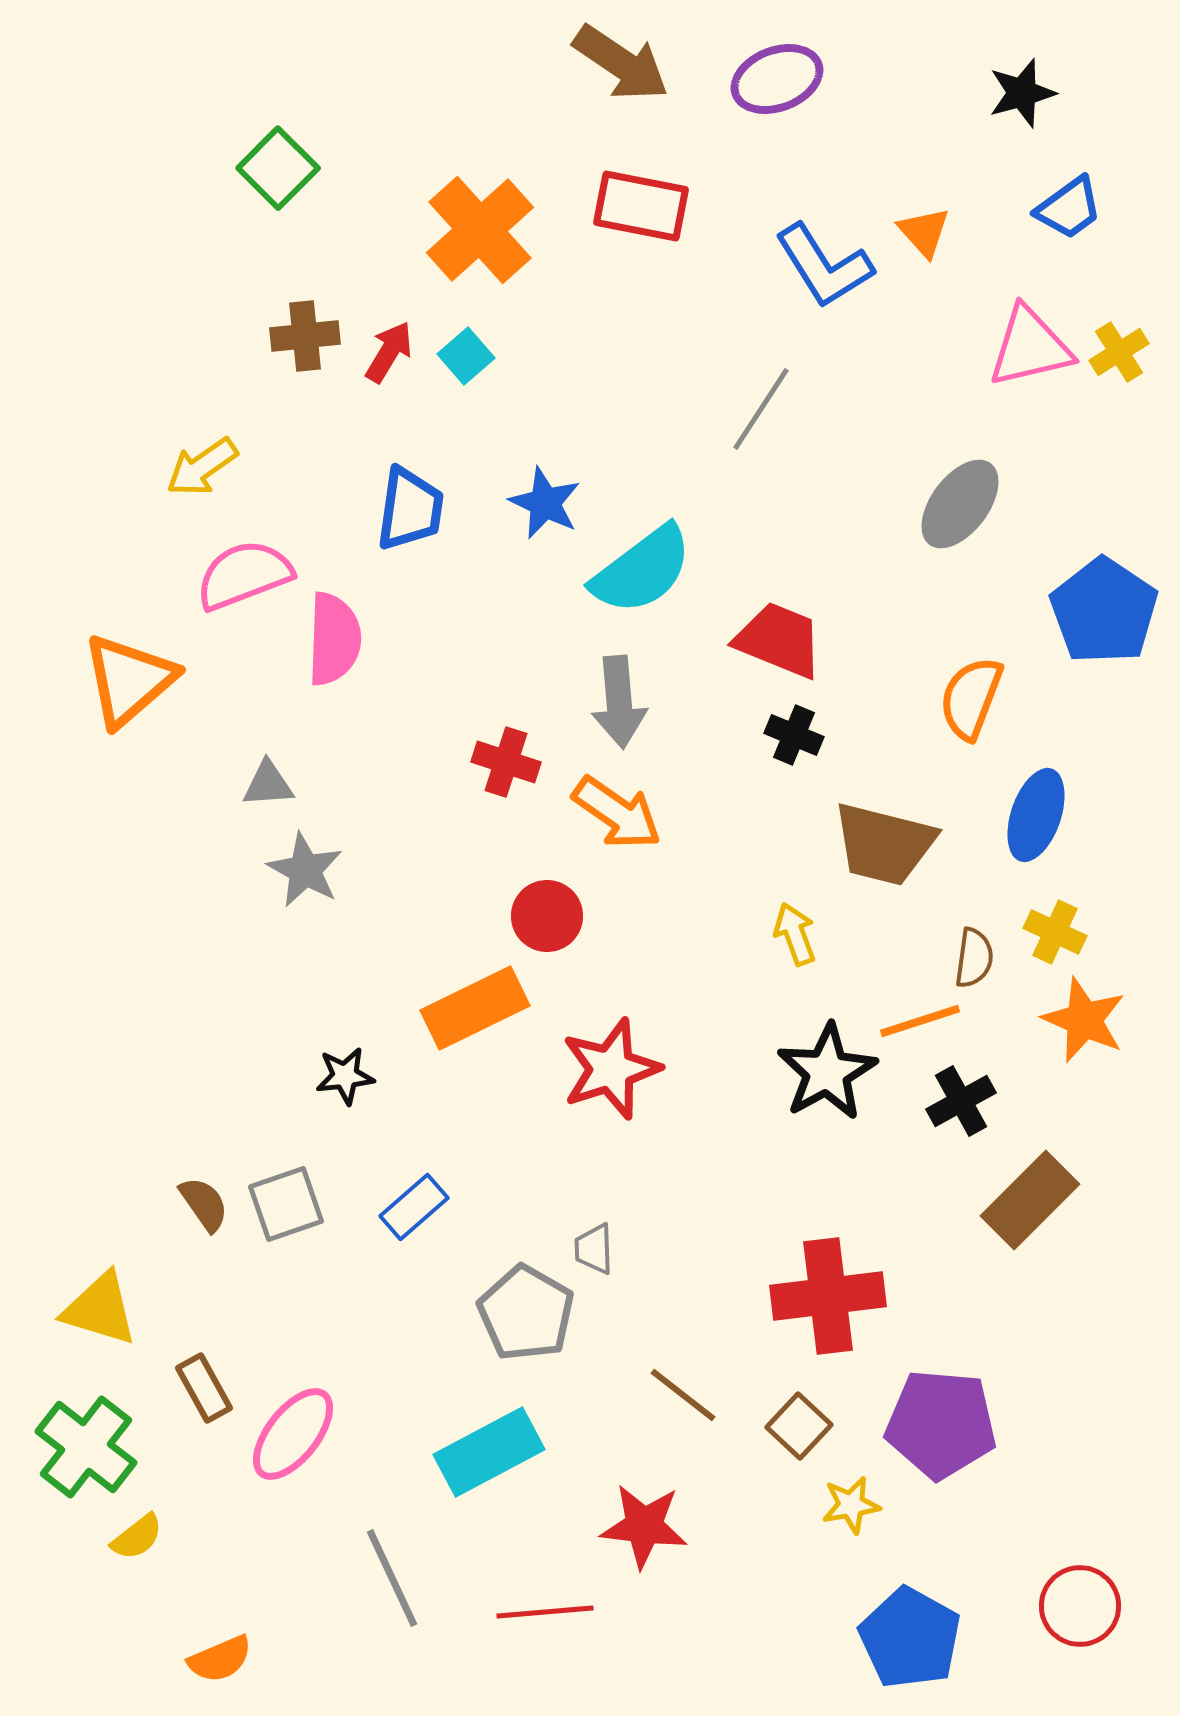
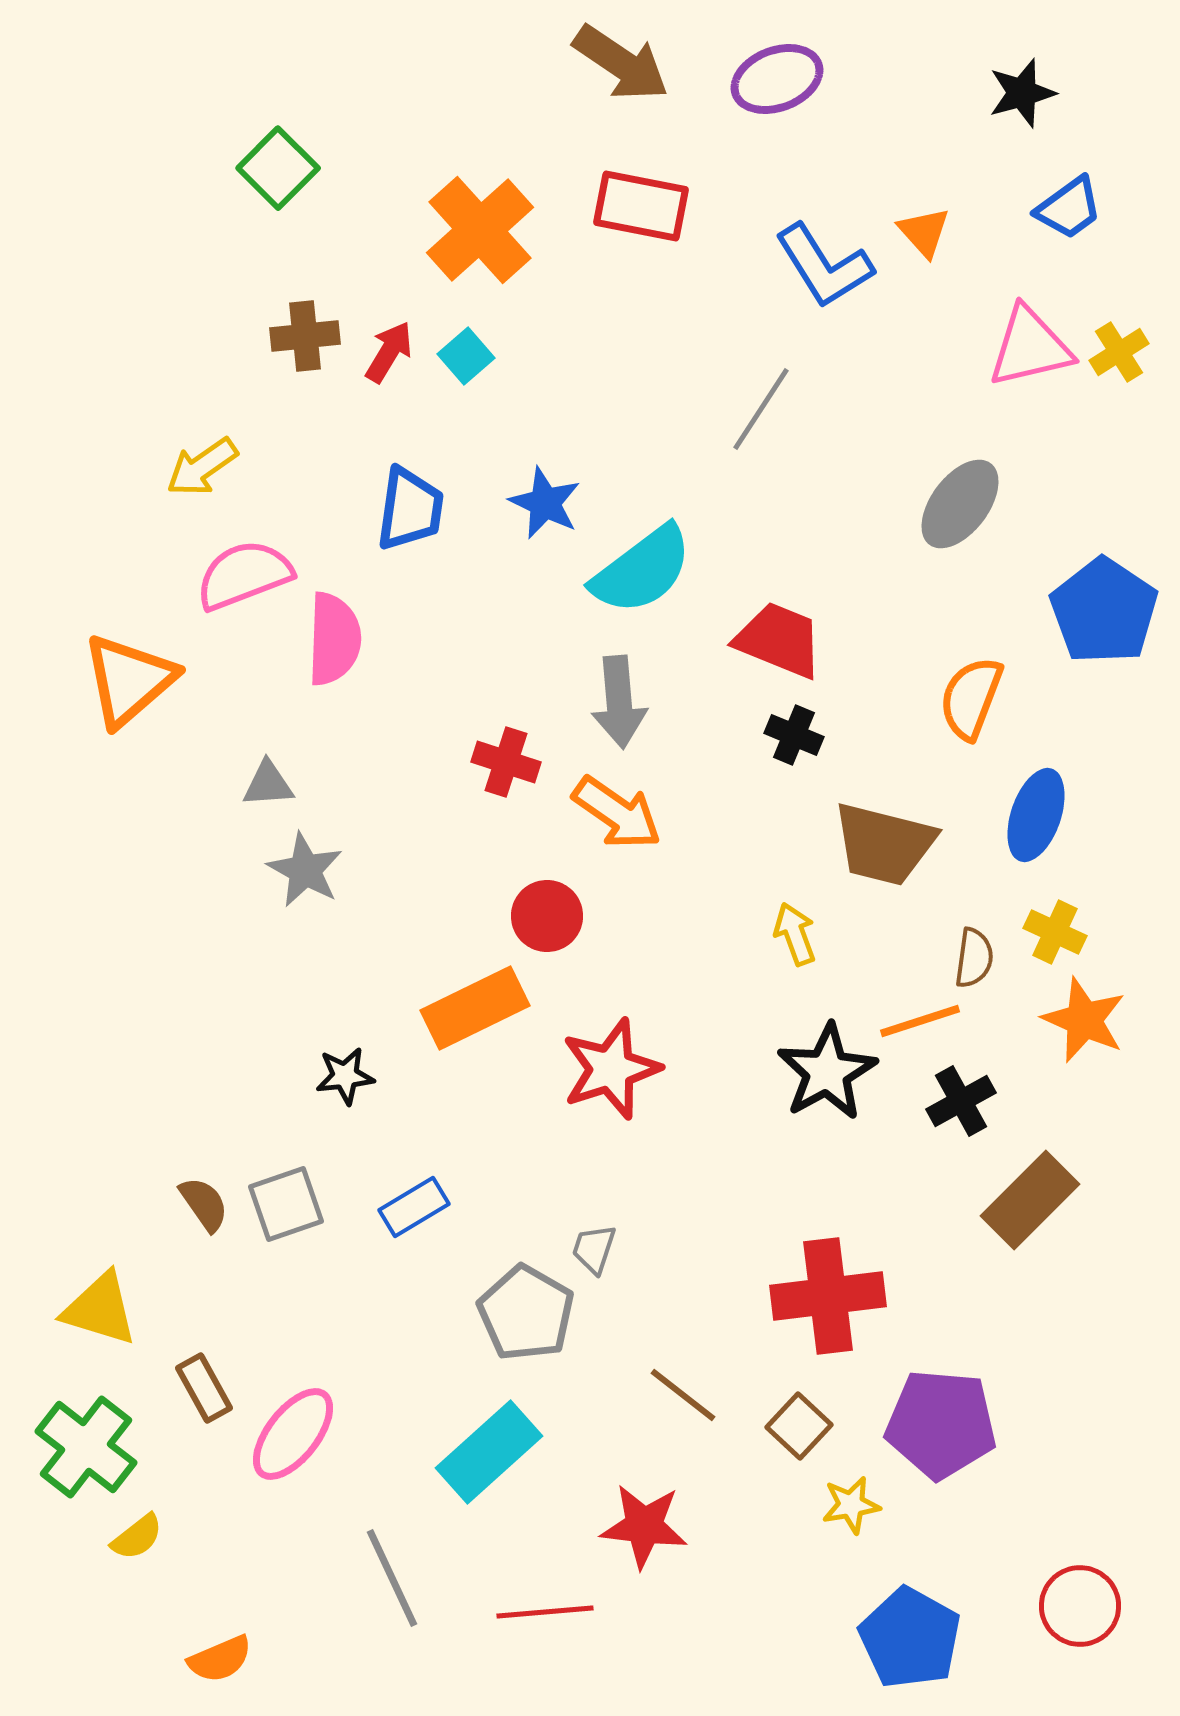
blue rectangle at (414, 1207): rotated 10 degrees clockwise
gray trapezoid at (594, 1249): rotated 20 degrees clockwise
cyan rectangle at (489, 1452): rotated 14 degrees counterclockwise
